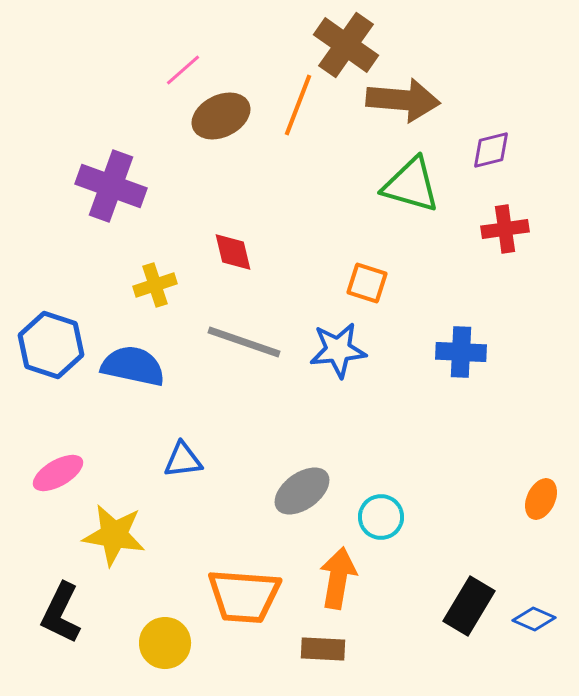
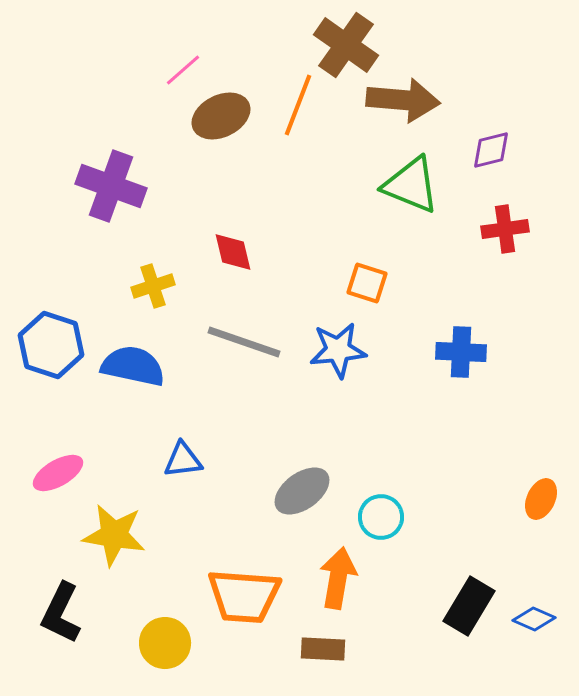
green triangle: rotated 6 degrees clockwise
yellow cross: moved 2 px left, 1 px down
